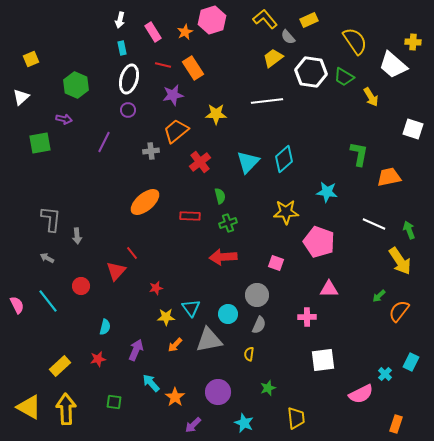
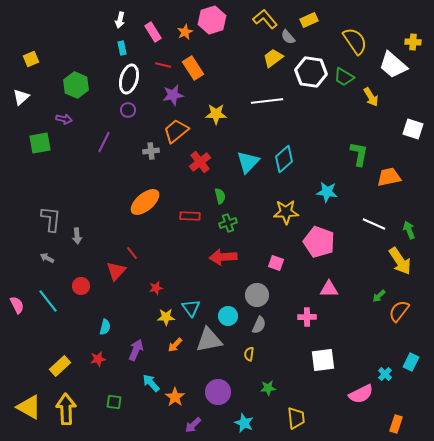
cyan circle at (228, 314): moved 2 px down
green star at (268, 388): rotated 14 degrees clockwise
